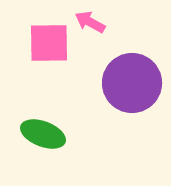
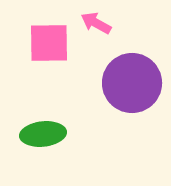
pink arrow: moved 6 px right, 1 px down
green ellipse: rotated 27 degrees counterclockwise
